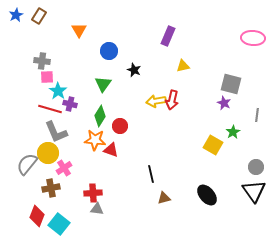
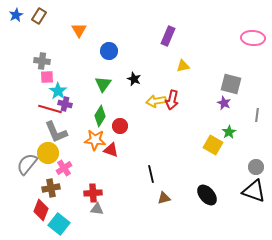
black star: moved 9 px down
purple cross: moved 5 px left
green star: moved 4 px left
black triangle: rotated 35 degrees counterclockwise
red diamond: moved 4 px right, 6 px up
